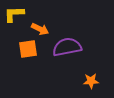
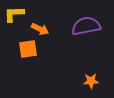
purple semicircle: moved 19 px right, 21 px up
